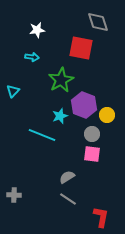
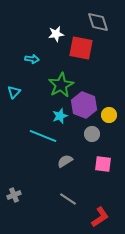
white star: moved 19 px right, 4 px down
cyan arrow: moved 2 px down
green star: moved 5 px down
cyan triangle: moved 1 px right, 1 px down
yellow circle: moved 2 px right
cyan line: moved 1 px right, 1 px down
pink square: moved 11 px right, 10 px down
gray semicircle: moved 2 px left, 16 px up
gray cross: rotated 24 degrees counterclockwise
red L-shape: moved 1 px left; rotated 45 degrees clockwise
